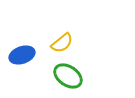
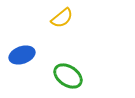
yellow semicircle: moved 25 px up
